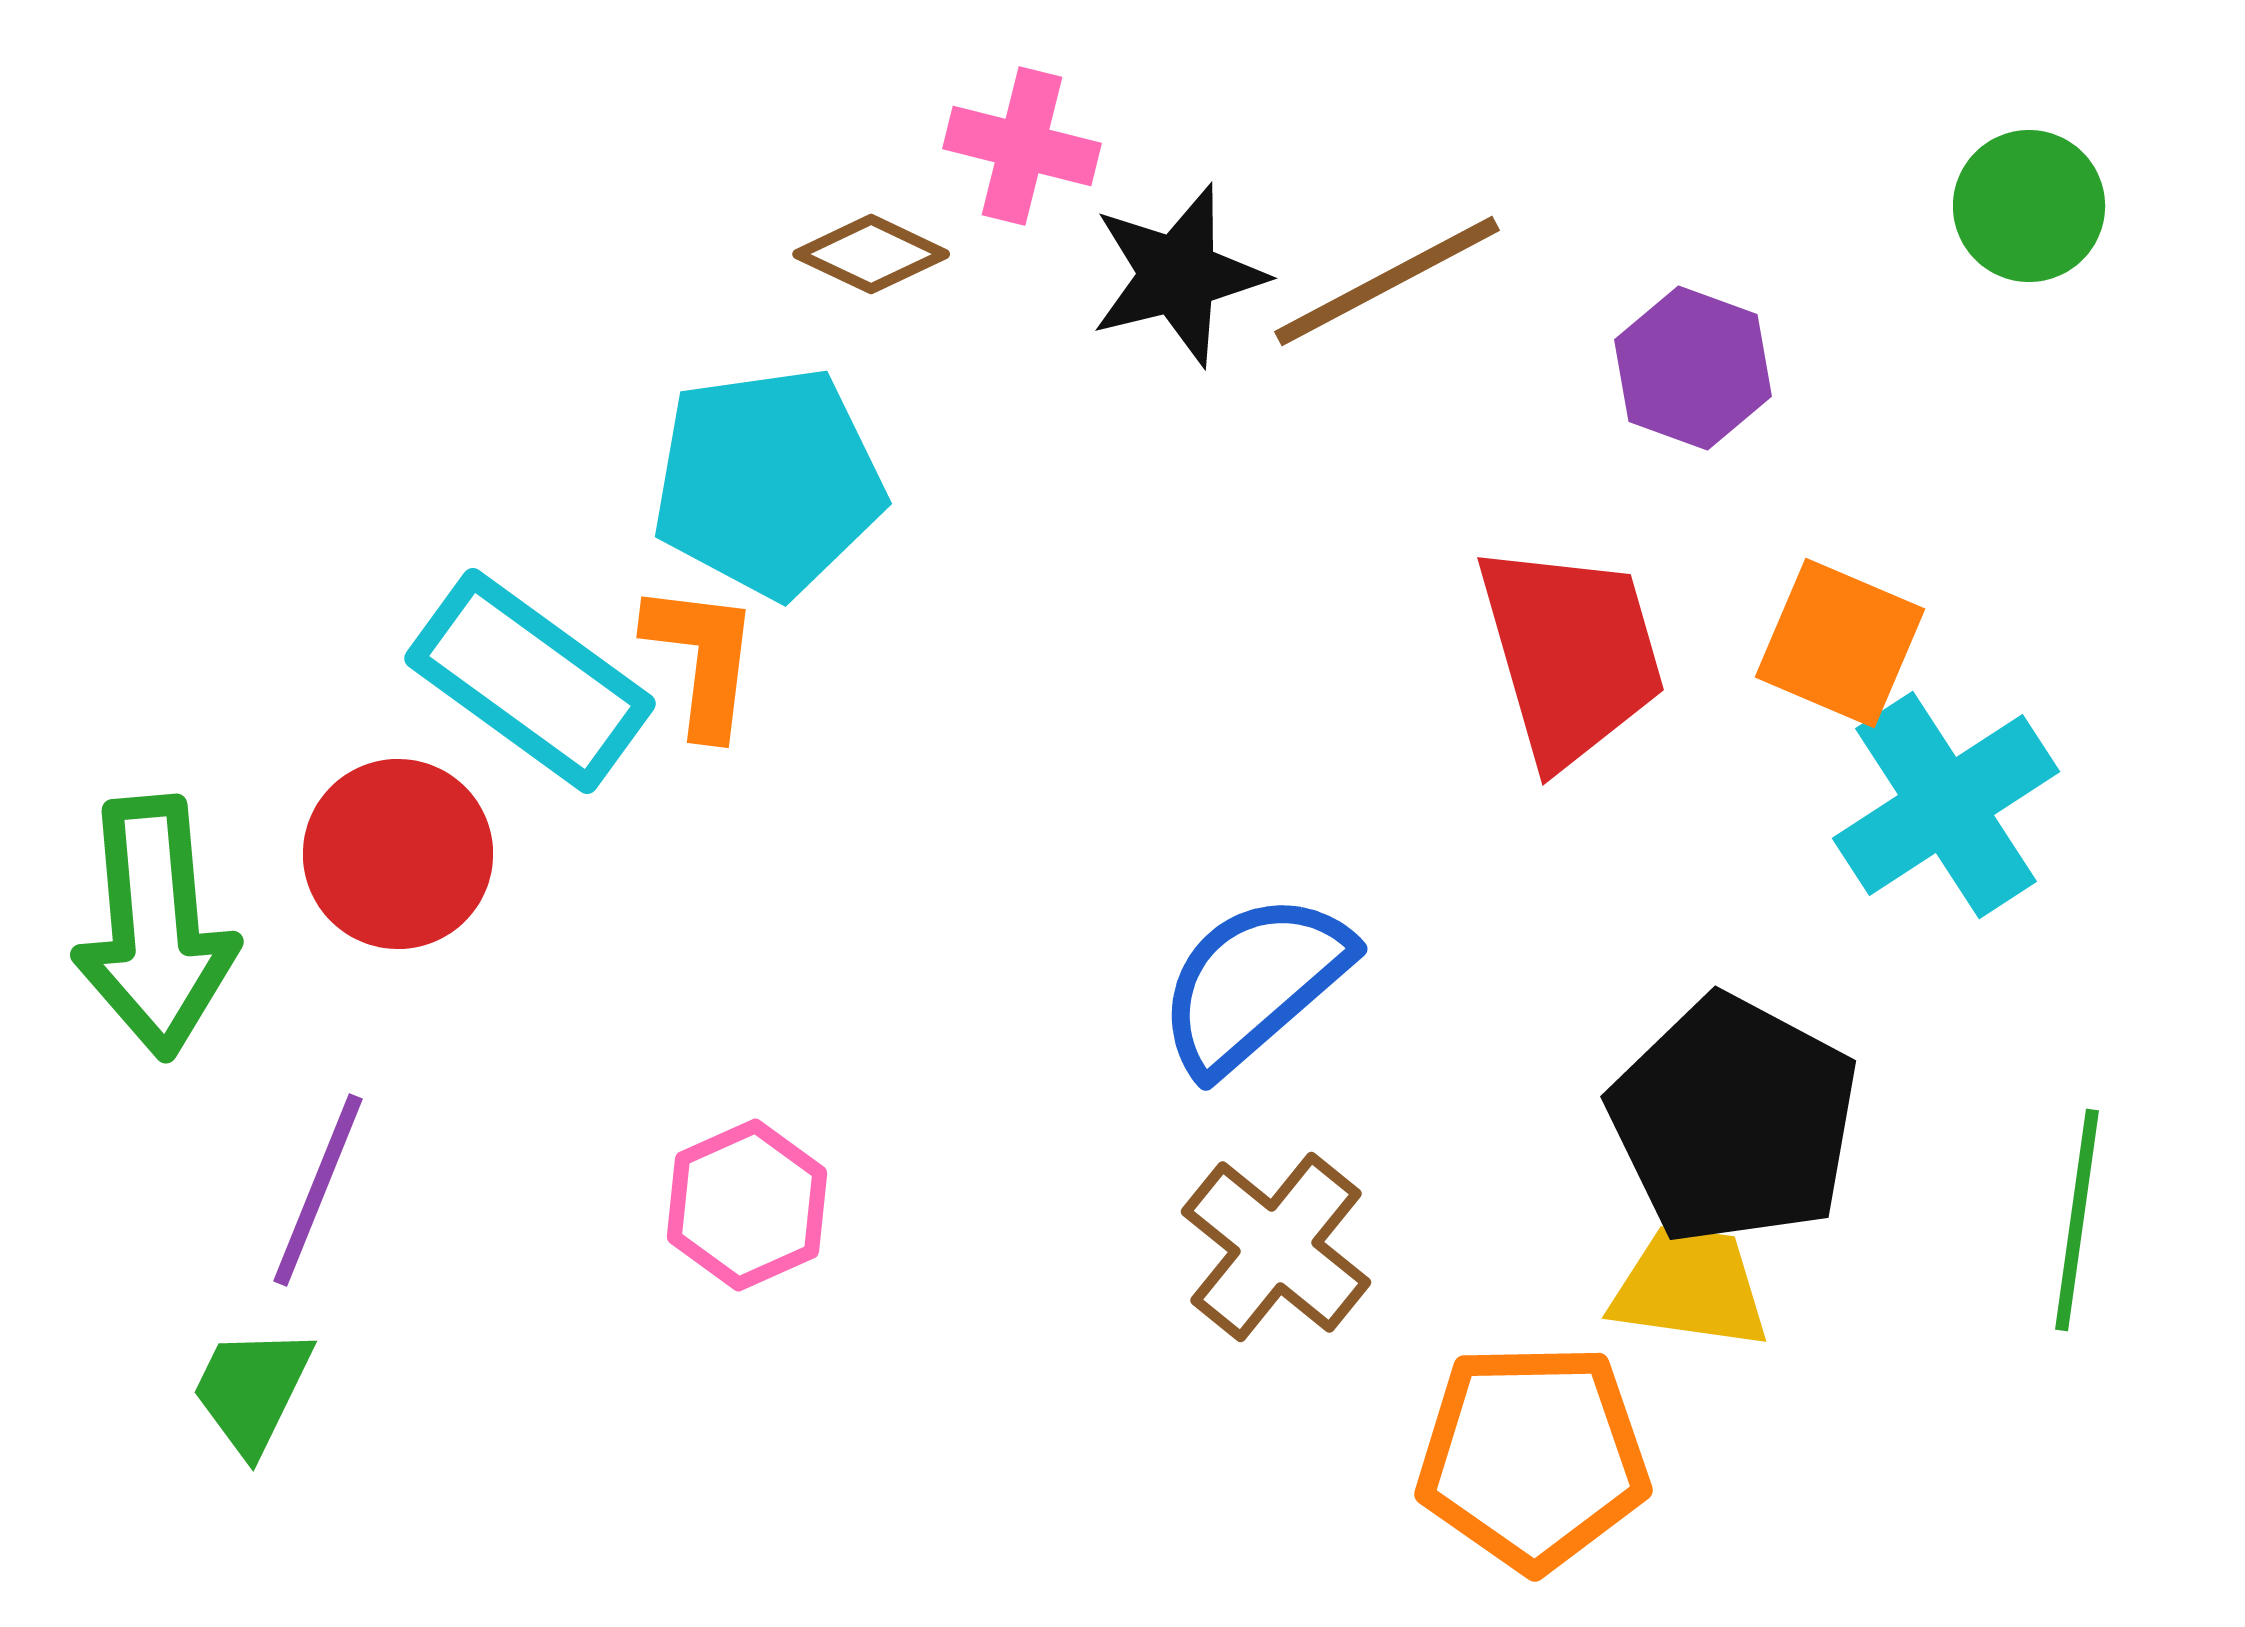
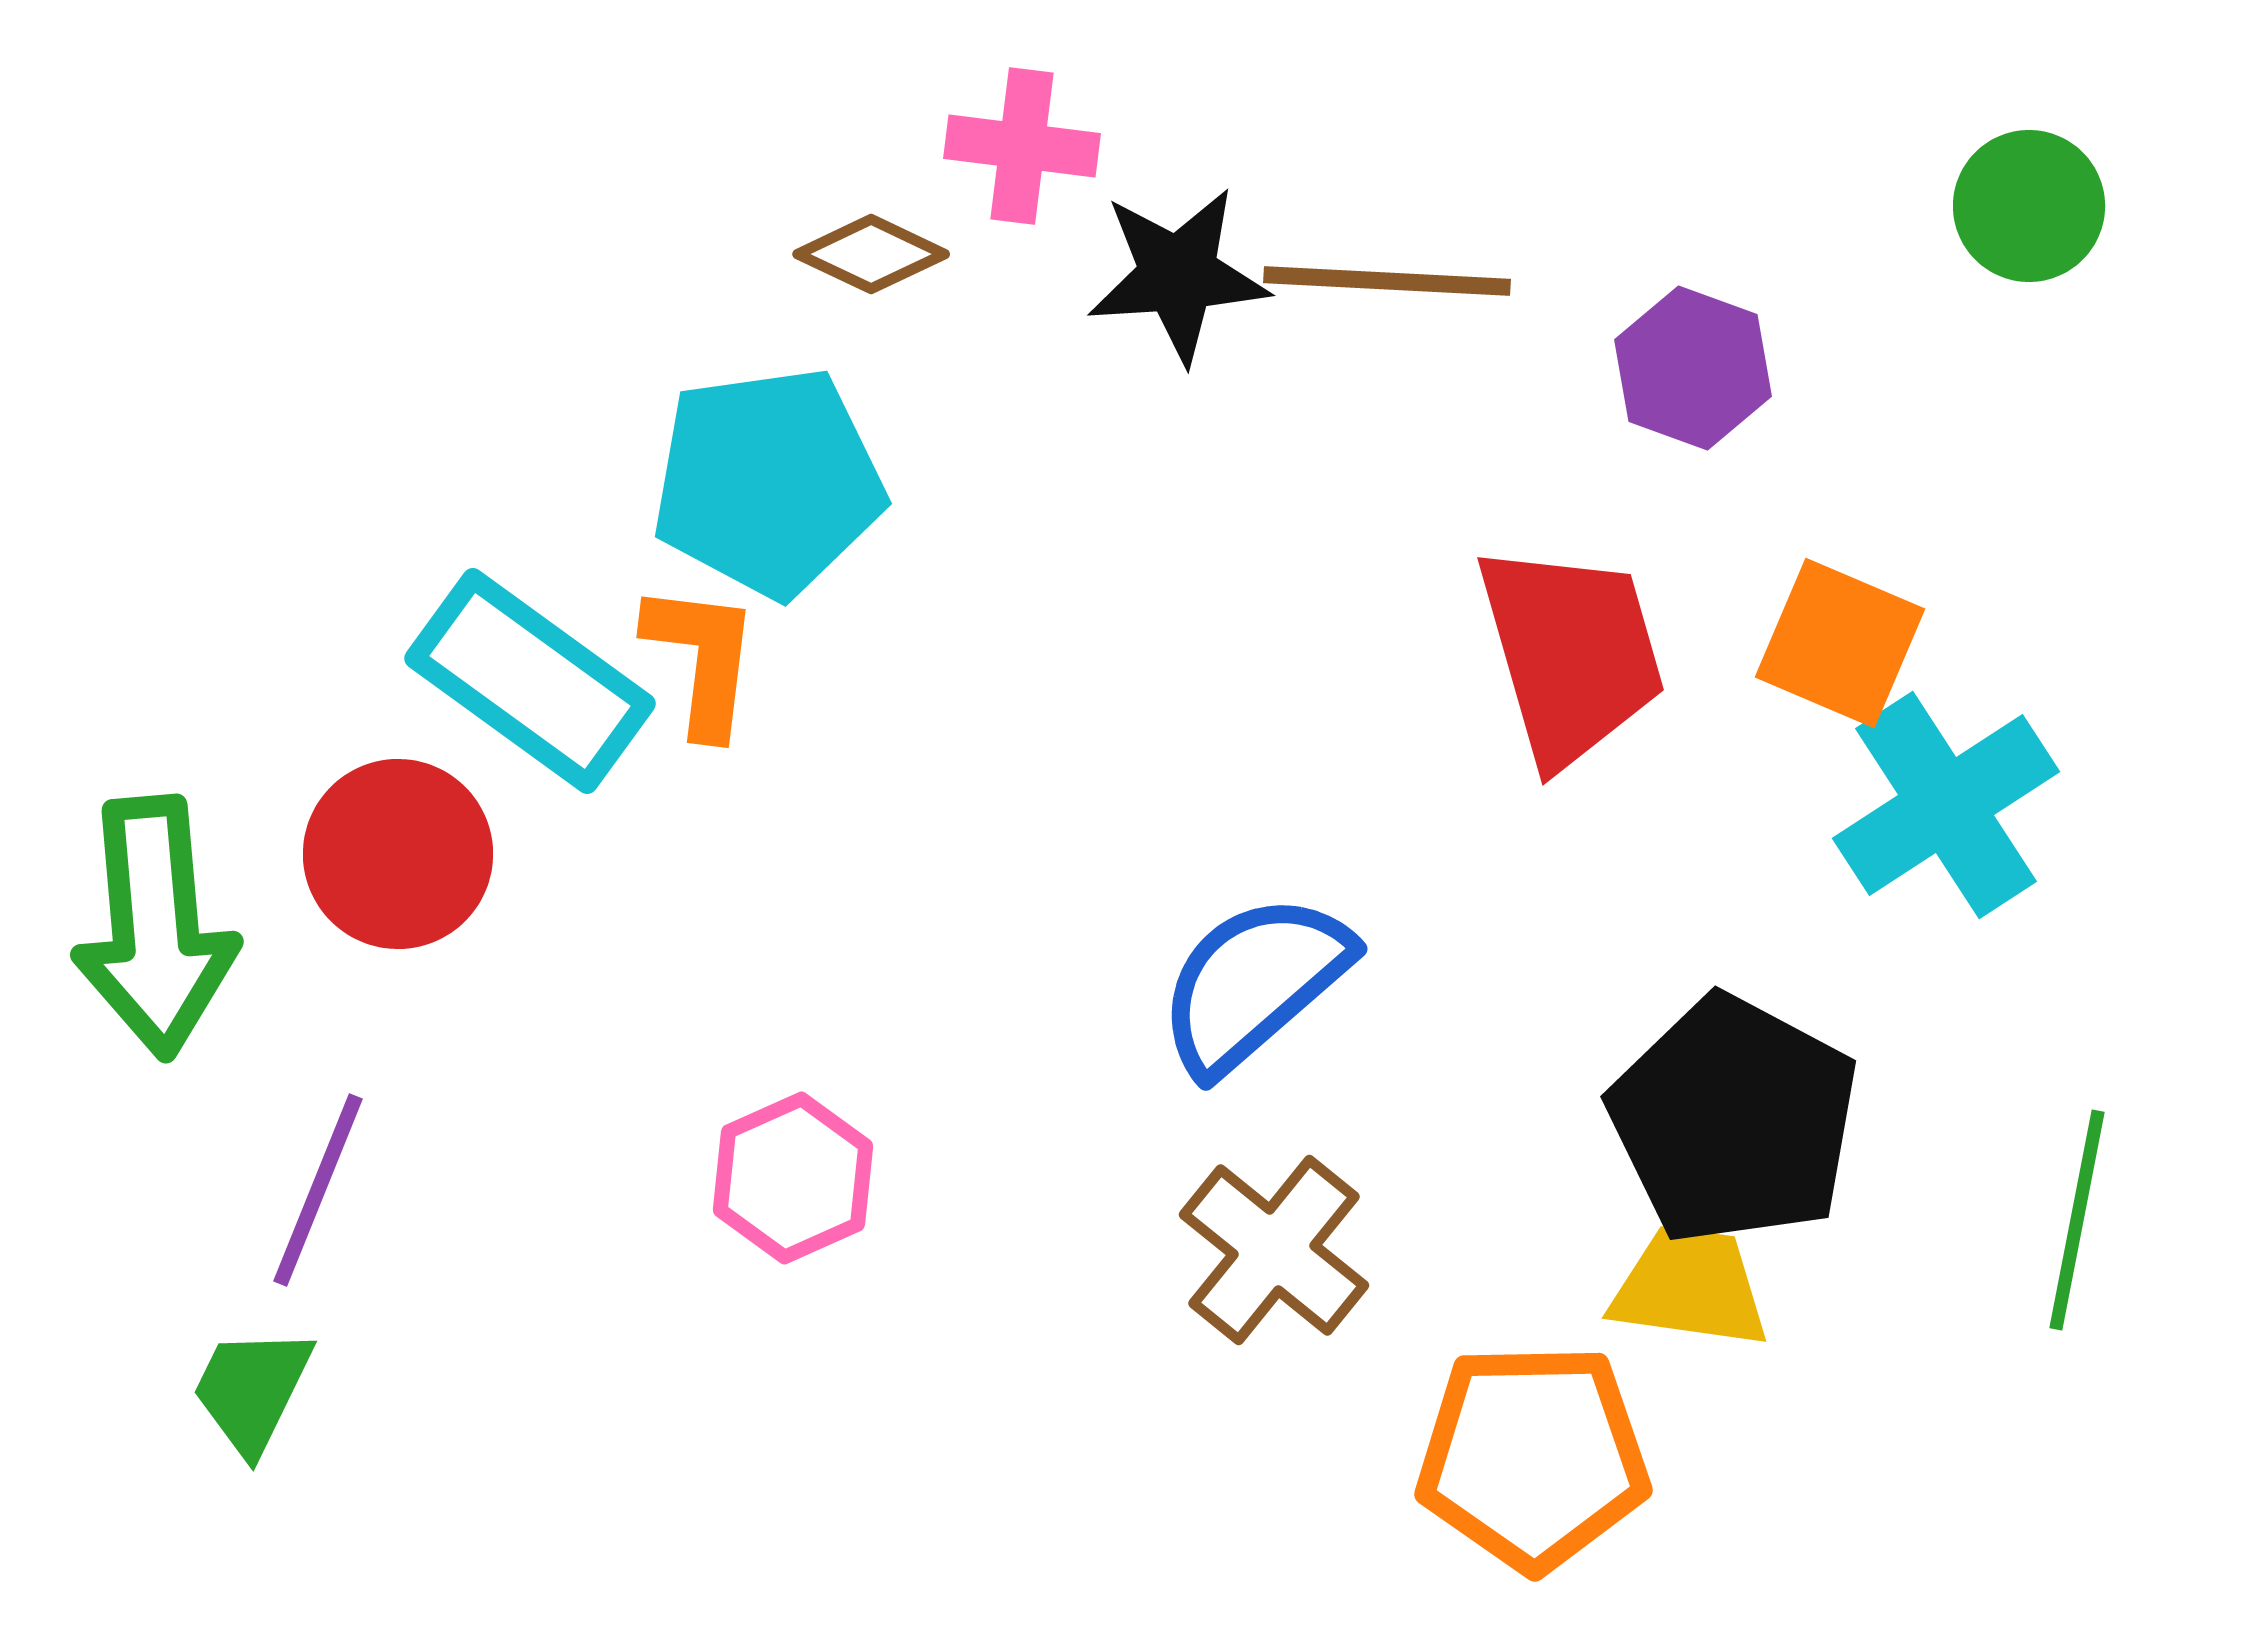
pink cross: rotated 7 degrees counterclockwise
black star: rotated 10 degrees clockwise
brown line: rotated 31 degrees clockwise
pink hexagon: moved 46 px right, 27 px up
green line: rotated 3 degrees clockwise
brown cross: moved 2 px left, 3 px down
